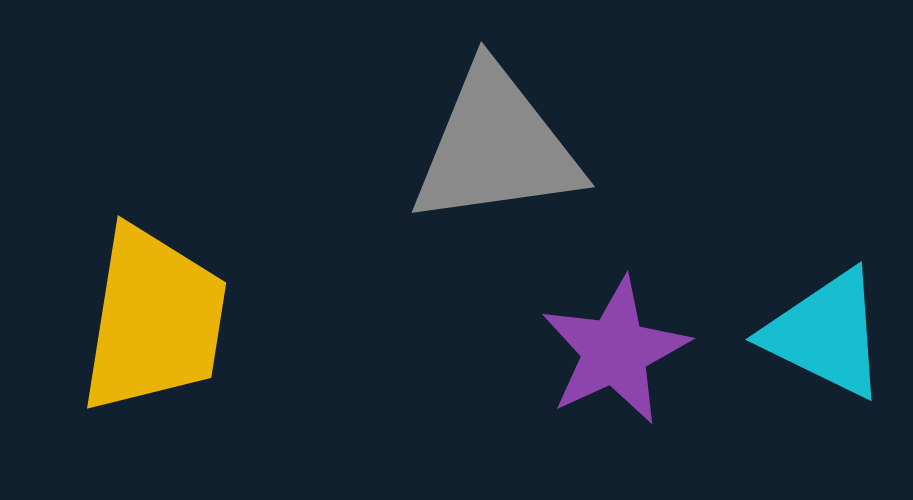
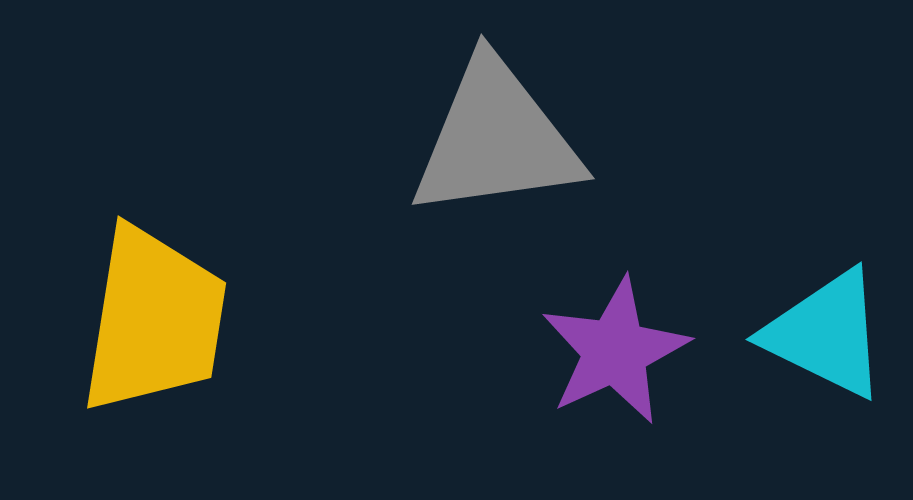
gray triangle: moved 8 px up
